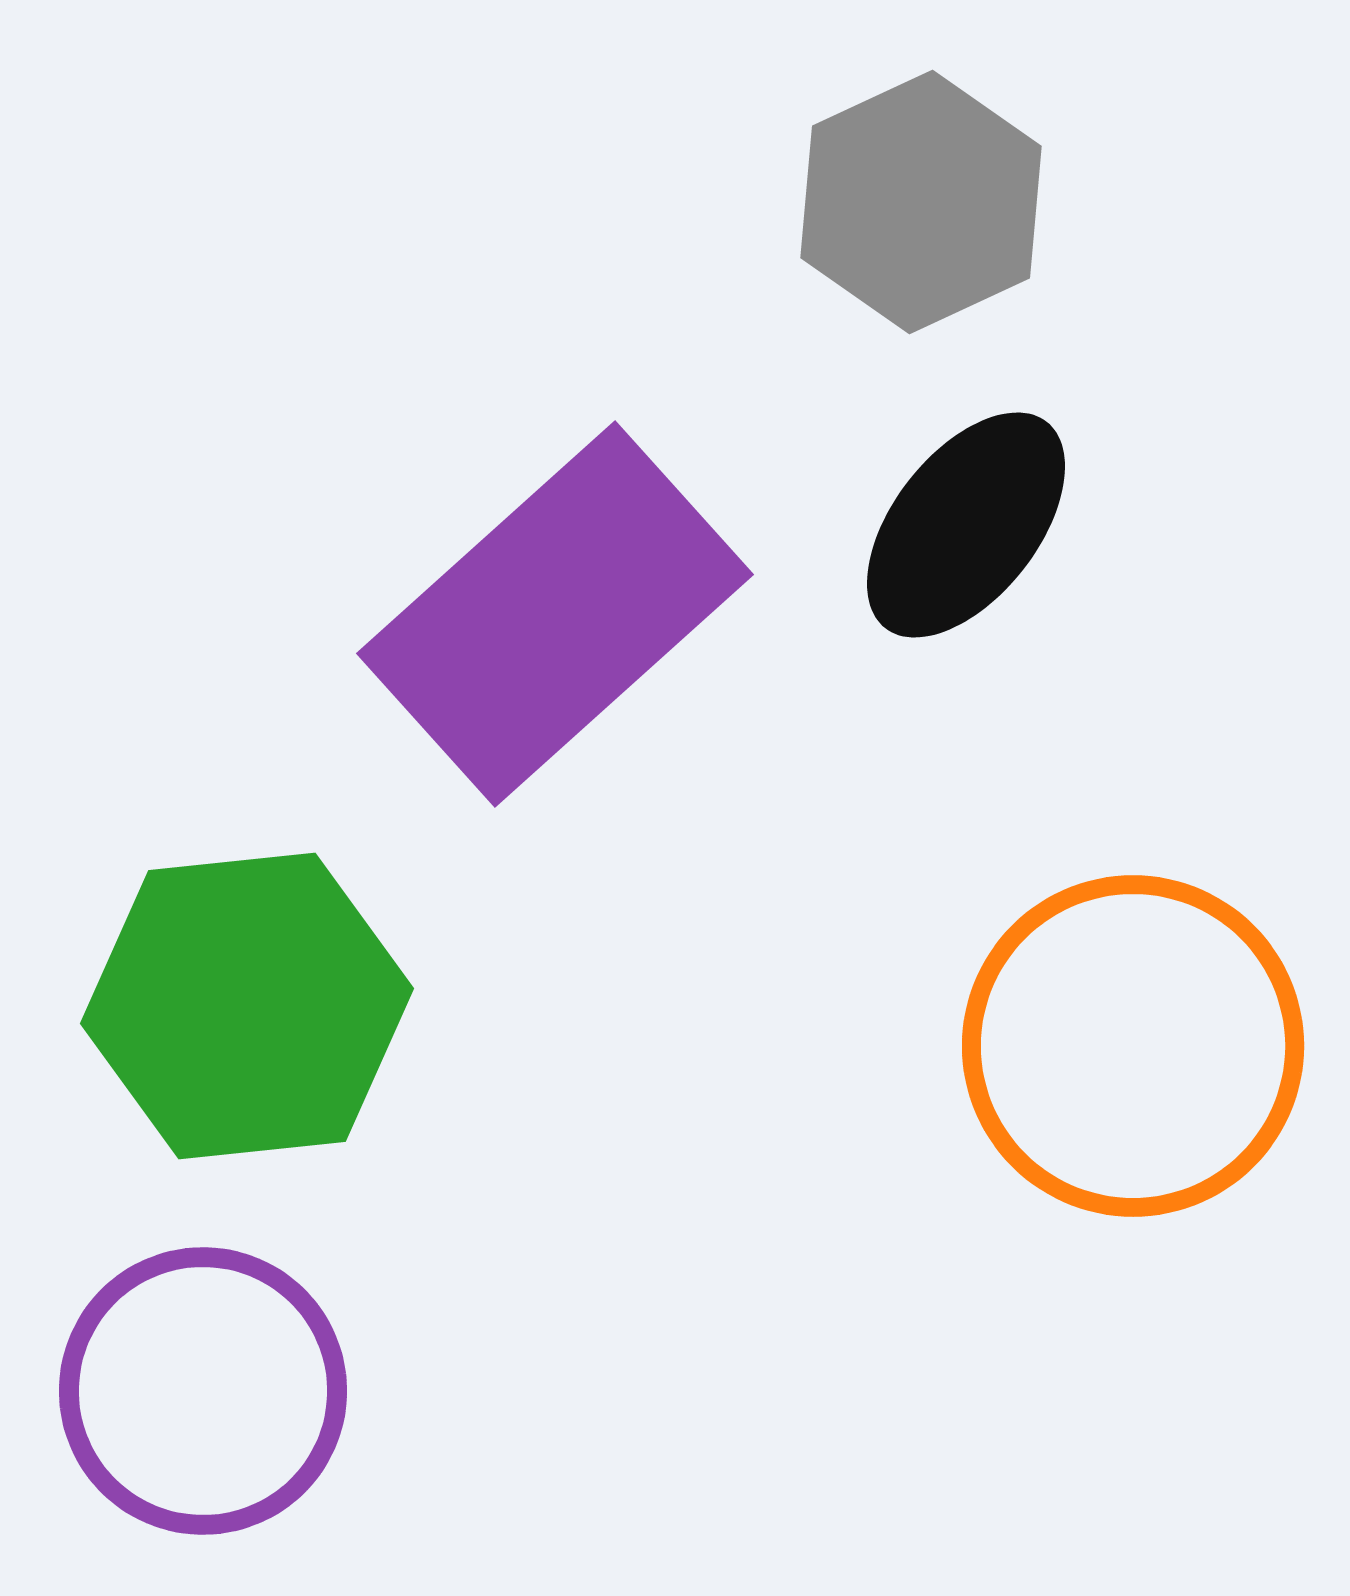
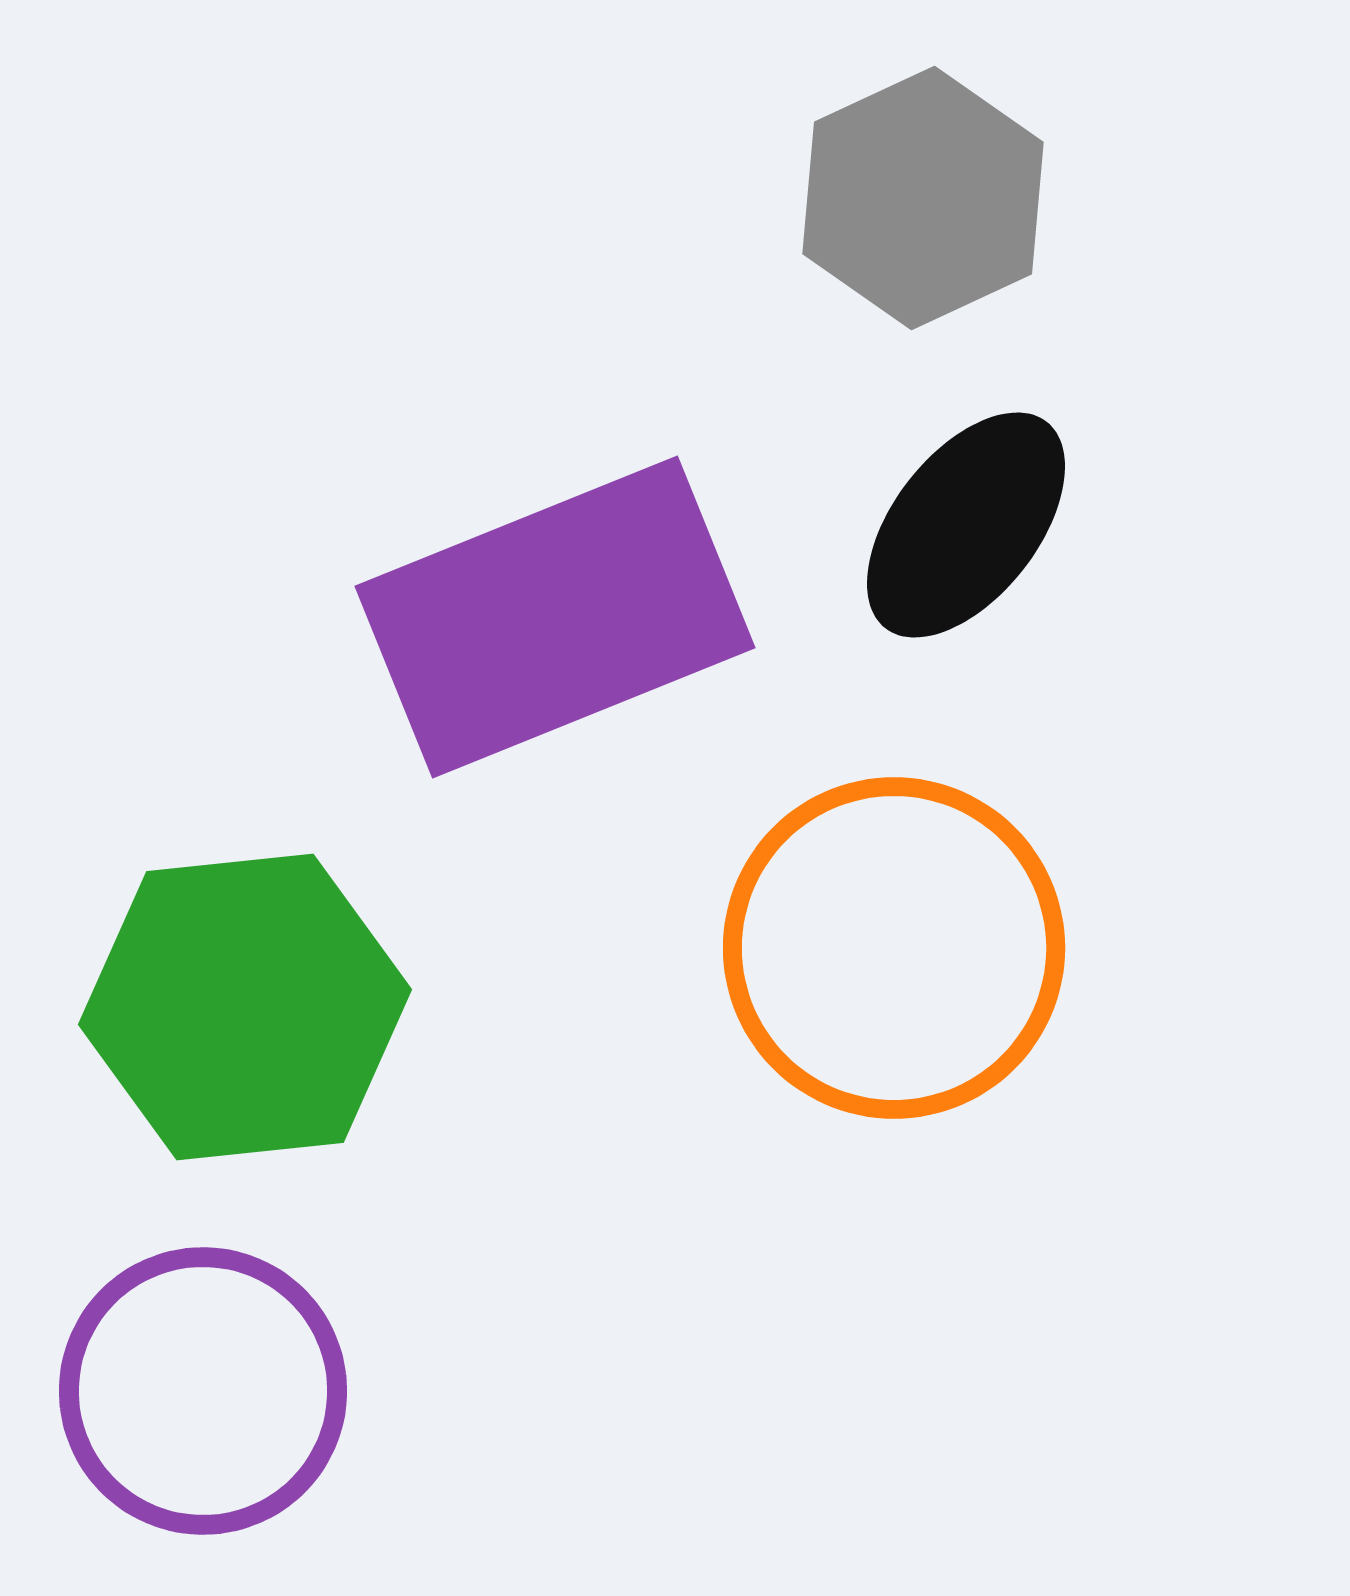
gray hexagon: moved 2 px right, 4 px up
purple rectangle: moved 3 px down; rotated 20 degrees clockwise
green hexagon: moved 2 px left, 1 px down
orange circle: moved 239 px left, 98 px up
